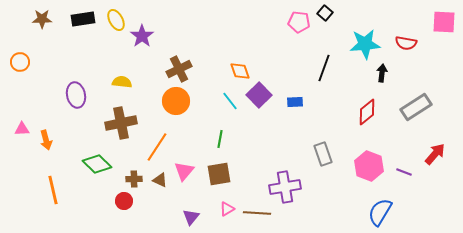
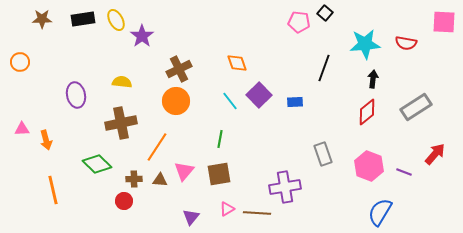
orange diamond at (240, 71): moved 3 px left, 8 px up
black arrow at (382, 73): moved 9 px left, 6 px down
brown triangle at (160, 180): rotated 21 degrees counterclockwise
